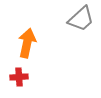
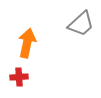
gray trapezoid: moved 5 px down
